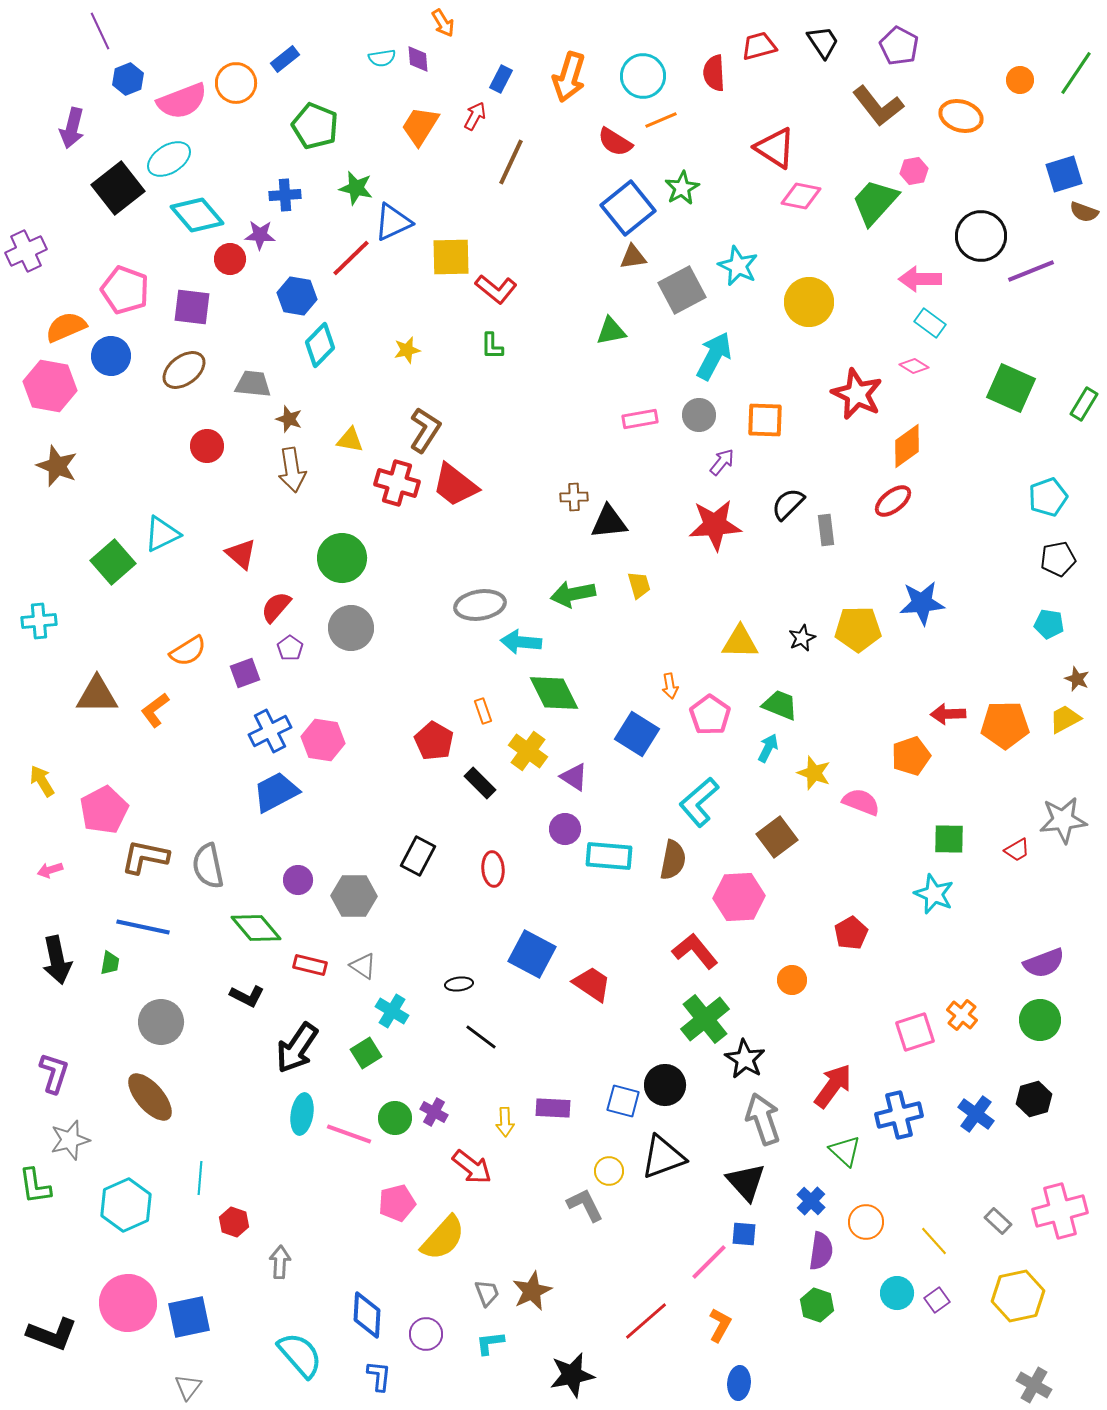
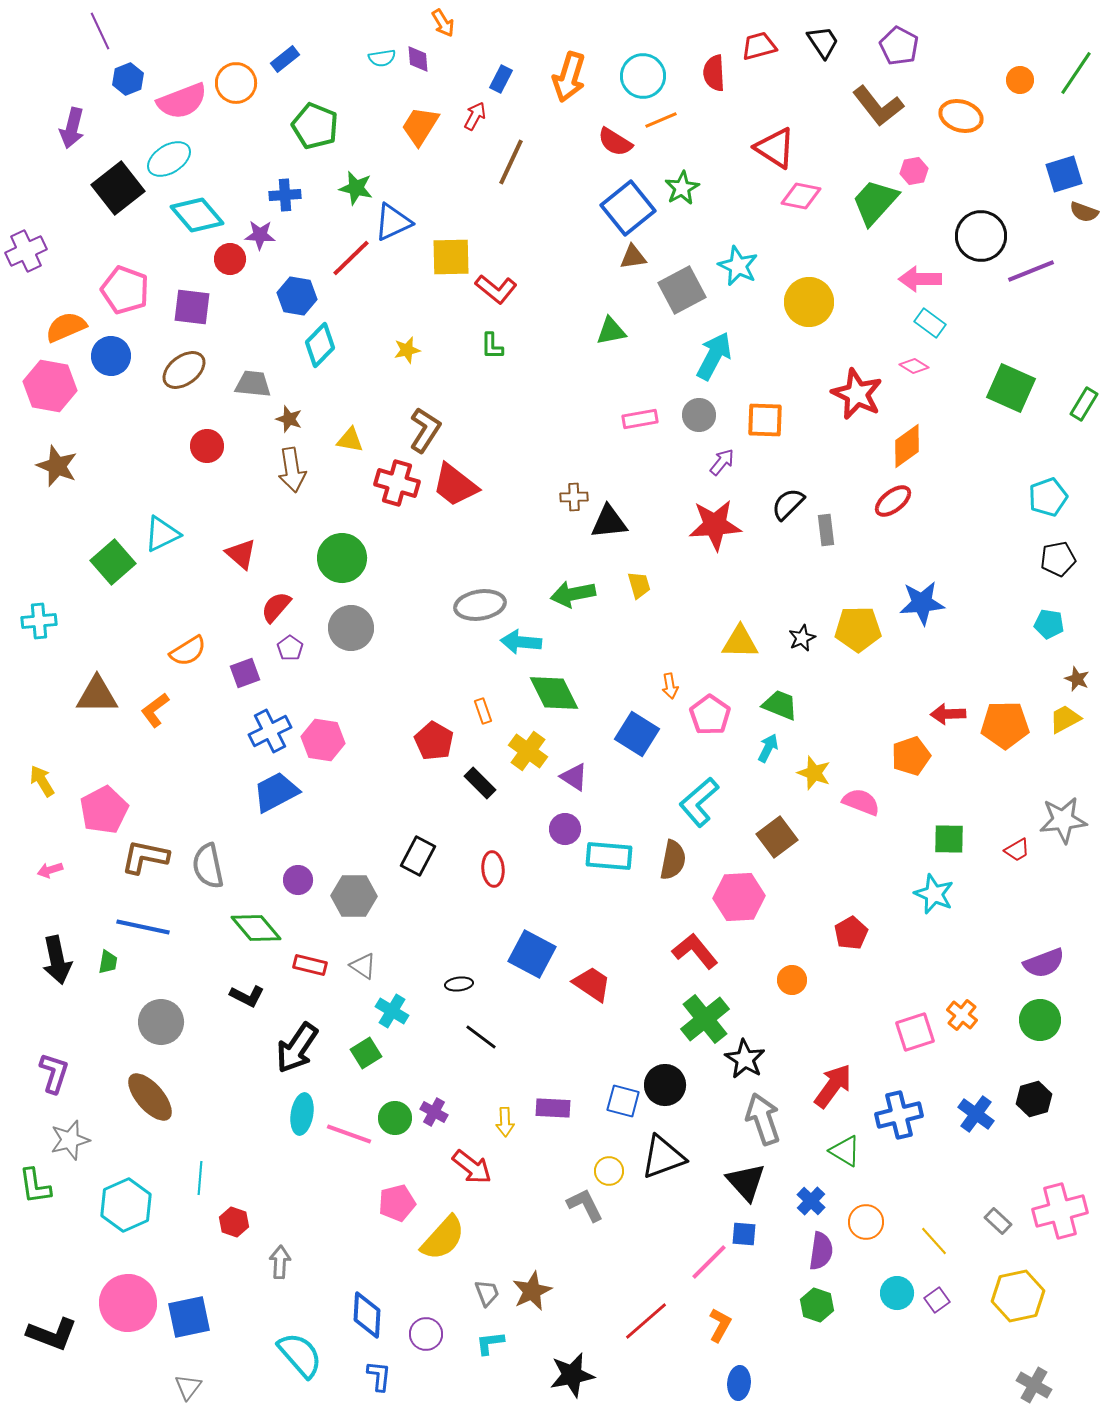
green trapezoid at (110, 963): moved 2 px left, 1 px up
green triangle at (845, 1151): rotated 12 degrees counterclockwise
